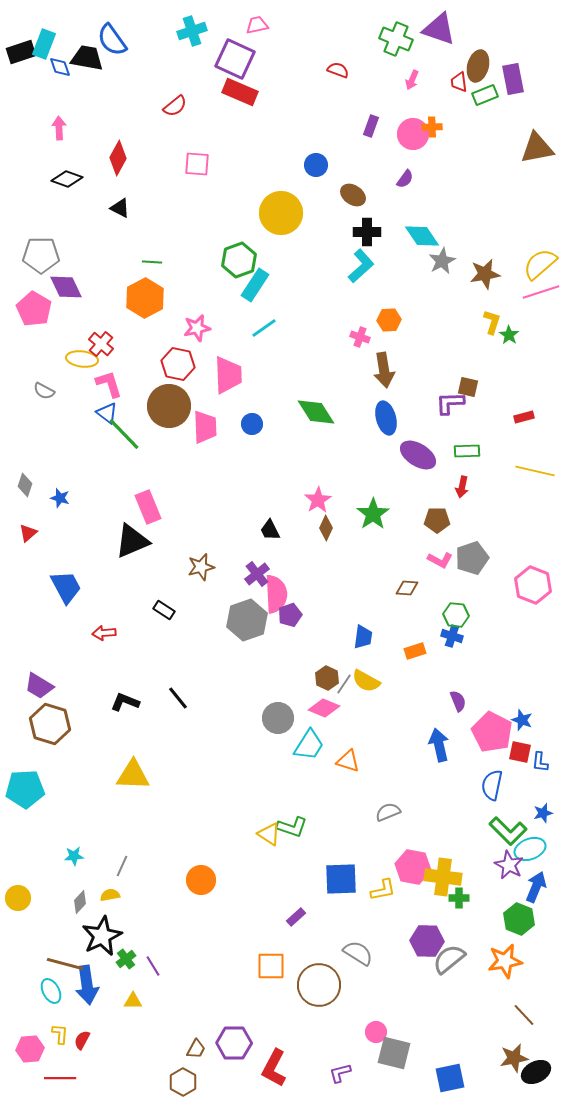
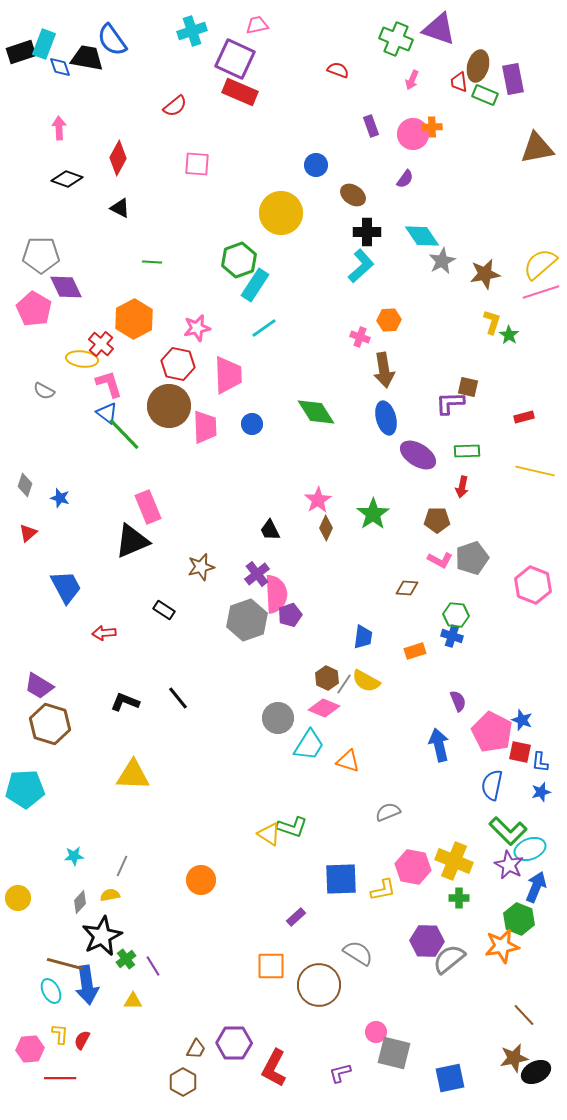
green rectangle at (485, 95): rotated 45 degrees clockwise
purple rectangle at (371, 126): rotated 40 degrees counterclockwise
orange hexagon at (145, 298): moved 11 px left, 21 px down
blue star at (543, 813): moved 2 px left, 21 px up
yellow cross at (443, 877): moved 11 px right, 16 px up; rotated 15 degrees clockwise
orange star at (505, 961): moved 3 px left, 15 px up
